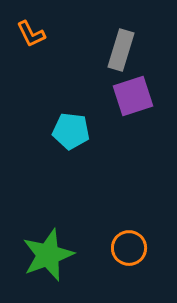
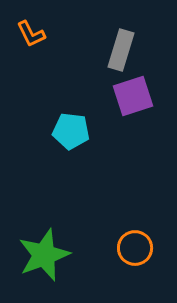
orange circle: moved 6 px right
green star: moved 4 px left
